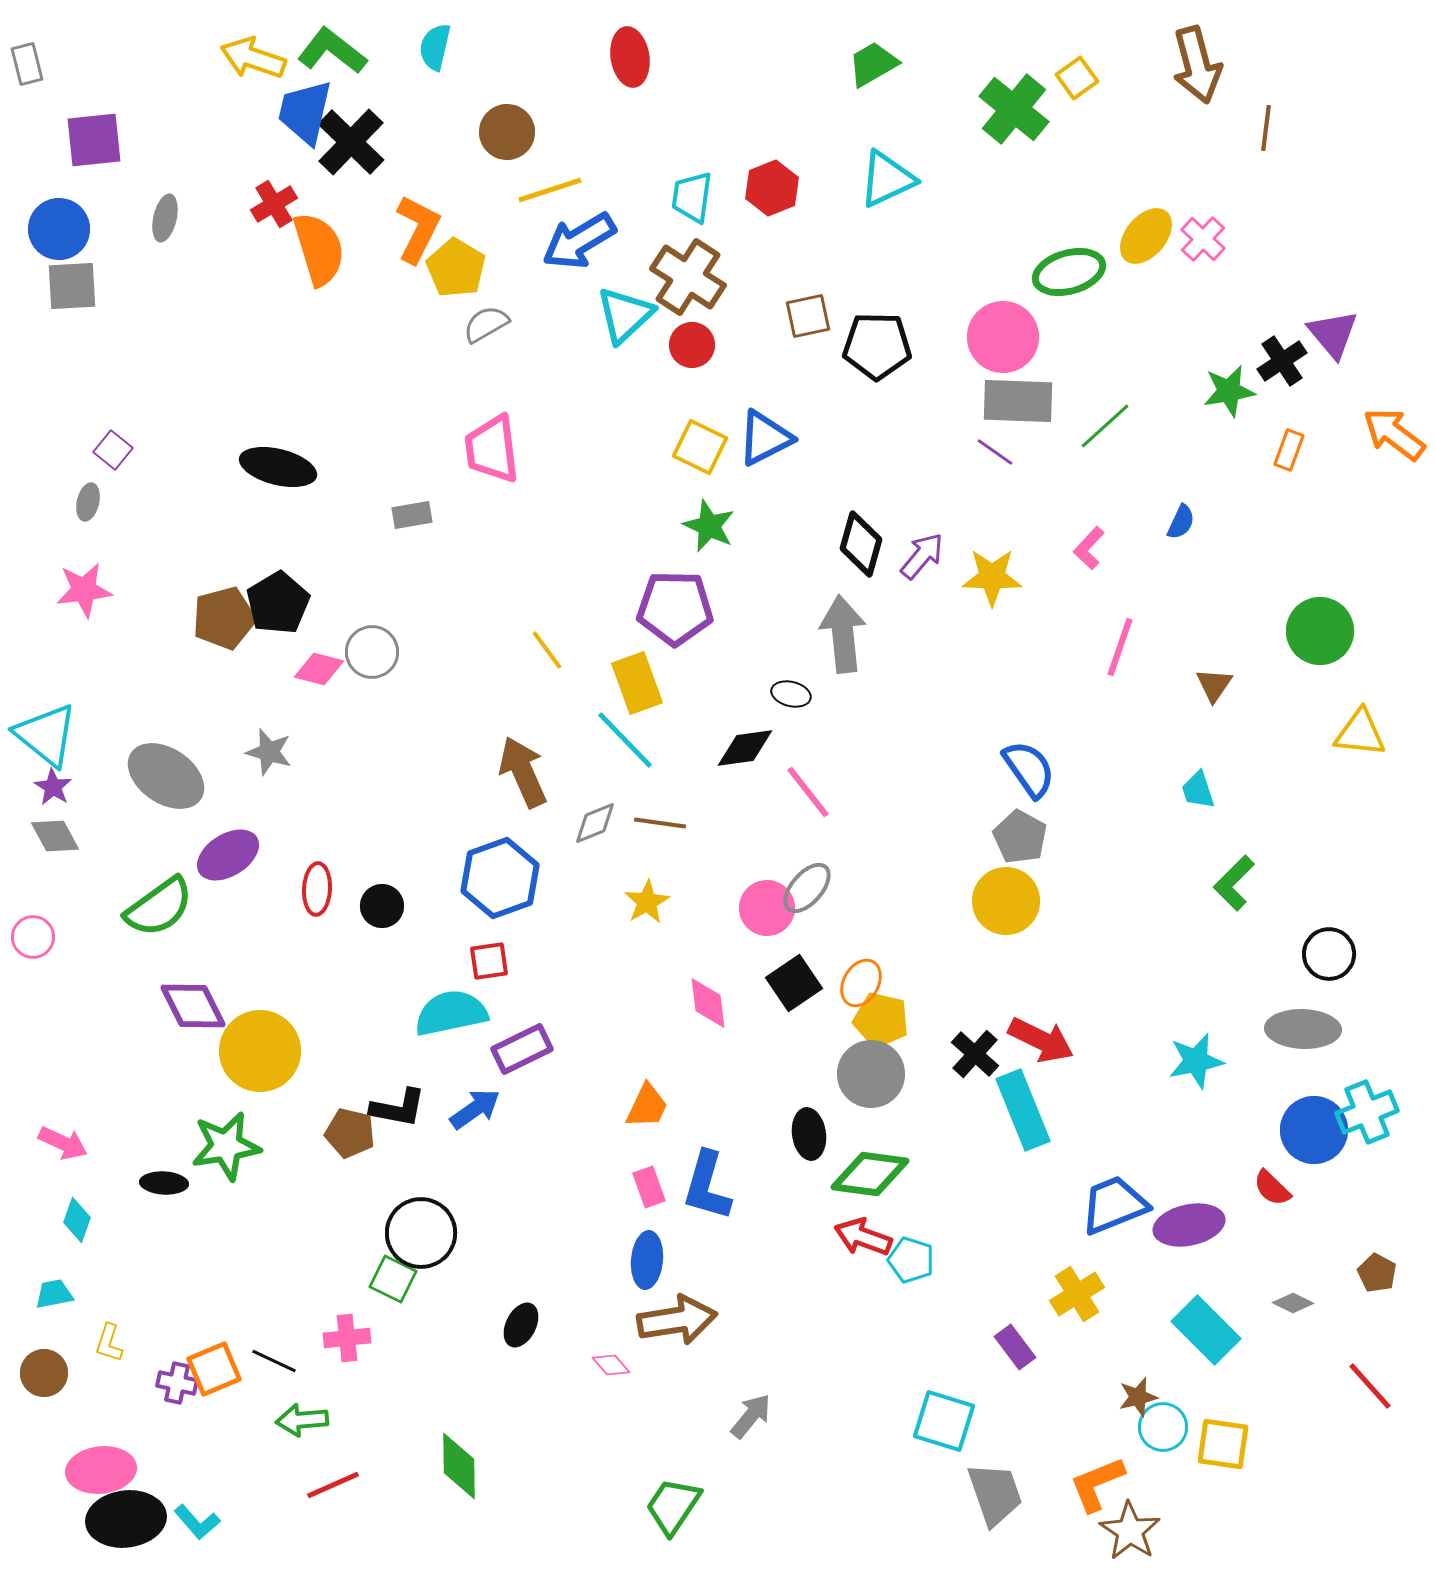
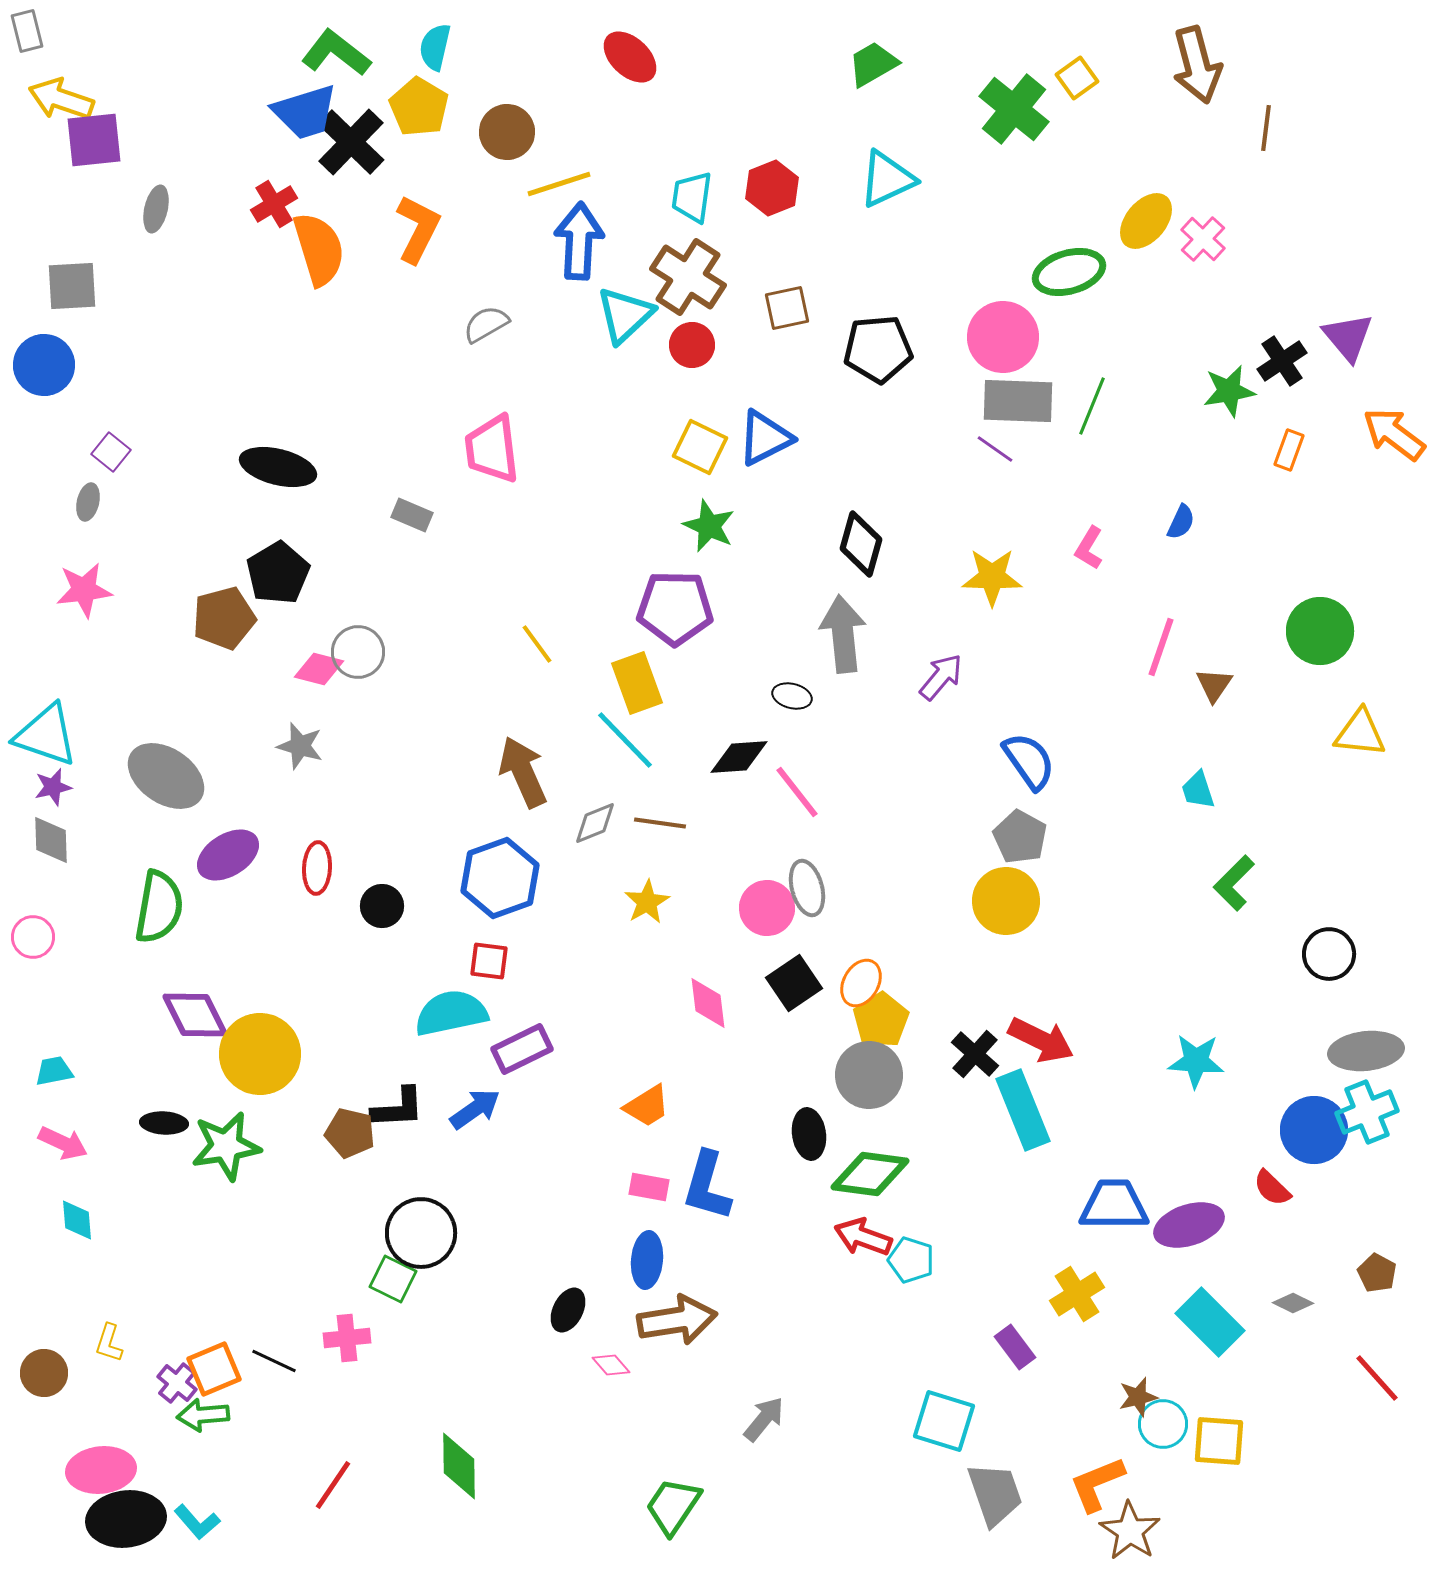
green L-shape at (332, 51): moved 4 px right, 2 px down
red ellipse at (630, 57): rotated 38 degrees counterclockwise
yellow arrow at (253, 58): moved 192 px left, 41 px down
gray rectangle at (27, 64): moved 33 px up
blue trapezoid at (305, 112): rotated 120 degrees counterclockwise
yellow line at (550, 190): moved 9 px right, 6 px up
gray ellipse at (165, 218): moved 9 px left, 9 px up
blue circle at (59, 229): moved 15 px left, 136 px down
yellow ellipse at (1146, 236): moved 15 px up
blue arrow at (579, 241): rotated 124 degrees clockwise
yellow pentagon at (456, 268): moved 37 px left, 161 px up
brown square at (808, 316): moved 21 px left, 8 px up
purple triangle at (1333, 334): moved 15 px right, 3 px down
black pentagon at (877, 346): moved 1 px right, 3 px down; rotated 6 degrees counterclockwise
green line at (1105, 426): moved 13 px left, 20 px up; rotated 26 degrees counterclockwise
purple square at (113, 450): moved 2 px left, 2 px down
purple line at (995, 452): moved 3 px up
gray rectangle at (412, 515): rotated 33 degrees clockwise
pink L-shape at (1089, 548): rotated 12 degrees counterclockwise
purple arrow at (922, 556): moved 19 px right, 121 px down
black pentagon at (278, 603): moved 30 px up
pink line at (1120, 647): moved 41 px right
yellow line at (547, 650): moved 10 px left, 6 px up
gray circle at (372, 652): moved 14 px left
black ellipse at (791, 694): moved 1 px right, 2 px down
cyan triangle at (46, 735): rotated 20 degrees counterclockwise
black diamond at (745, 748): moved 6 px left, 9 px down; rotated 4 degrees clockwise
gray star at (269, 752): moved 31 px right, 6 px up
blue semicircle at (1029, 769): moved 8 px up
purple star at (53, 787): rotated 27 degrees clockwise
pink line at (808, 792): moved 11 px left
gray diamond at (55, 836): moved 4 px left, 4 px down; rotated 27 degrees clockwise
gray ellipse at (807, 888): rotated 56 degrees counterclockwise
red ellipse at (317, 889): moved 21 px up
green semicircle at (159, 907): rotated 44 degrees counterclockwise
red square at (489, 961): rotated 15 degrees clockwise
purple diamond at (193, 1006): moved 2 px right, 9 px down
yellow pentagon at (881, 1020): rotated 26 degrees clockwise
gray ellipse at (1303, 1029): moved 63 px right, 22 px down; rotated 8 degrees counterclockwise
yellow circle at (260, 1051): moved 3 px down
cyan star at (1196, 1061): rotated 16 degrees clockwise
gray circle at (871, 1074): moved 2 px left, 1 px down
orange trapezoid at (647, 1106): rotated 33 degrees clockwise
black L-shape at (398, 1108): rotated 14 degrees counterclockwise
black ellipse at (164, 1183): moved 60 px up
pink rectangle at (649, 1187): rotated 60 degrees counterclockwise
blue trapezoid at (1114, 1205): rotated 22 degrees clockwise
cyan diamond at (77, 1220): rotated 24 degrees counterclockwise
purple ellipse at (1189, 1225): rotated 6 degrees counterclockwise
cyan trapezoid at (54, 1294): moved 223 px up
black ellipse at (521, 1325): moved 47 px right, 15 px up
cyan rectangle at (1206, 1330): moved 4 px right, 8 px up
purple cross at (177, 1383): rotated 27 degrees clockwise
red line at (1370, 1386): moved 7 px right, 8 px up
gray arrow at (751, 1416): moved 13 px right, 3 px down
green arrow at (302, 1420): moved 99 px left, 5 px up
cyan circle at (1163, 1427): moved 3 px up
yellow square at (1223, 1444): moved 4 px left, 3 px up; rotated 4 degrees counterclockwise
red line at (333, 1485): rotated 32 degrees counterclockwise
